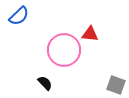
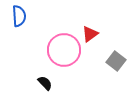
blue semicircle: rotated 50 degrees counterclockwise
red triangle: rotated 42 degrees counterclockwise
gray square: moved 24 px up; rotated 18 degrees clockwise
